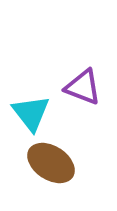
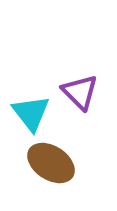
purple triangle: moved 3 px left, 5 px down; rotated 24 degrees clockwise
